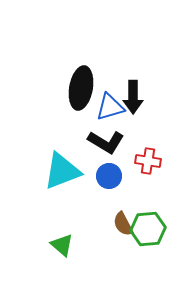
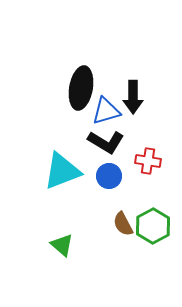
blue triangle: moved 4 px left, 4 px down
green hexagon: moved 5 px right, 3 px up; rotated 24 degrees counterclockwise
